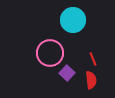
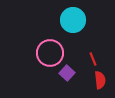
red semicircle: moved 9 px right
